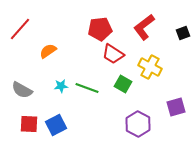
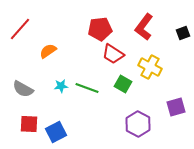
red L-shape: rotated 16 degrees counterclockwise
gray semicircle: moved 1 px right, 1 px up
blue square: moved 7 px down
